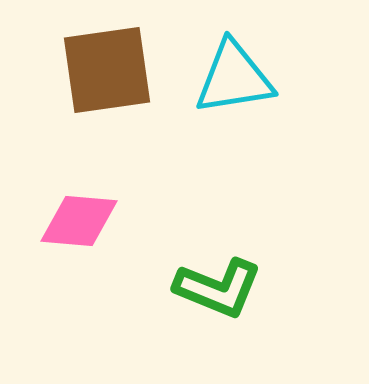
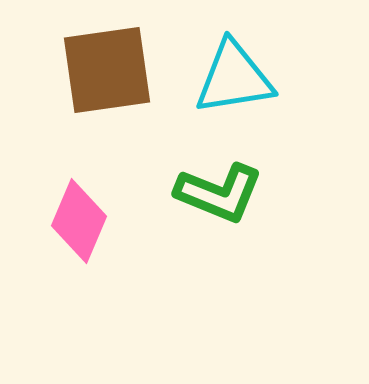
pink diamond: rotated 72 degrees counterclockwise
green L-shape: moved 1 px right, 95 px up
